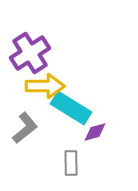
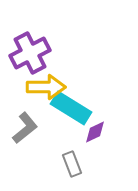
purple cross: rotated 6 degrees clockwise
yellow arrow: moved 1 px right, 1 px down
purple diamond: rotated 10 degrees counterclockwise
gray rectangle: moved 1 px right, 1 px down; rotated 20 degrees counterclockwise
